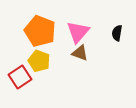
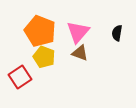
yellow pentagon: moved 5 px right, 4 px up
